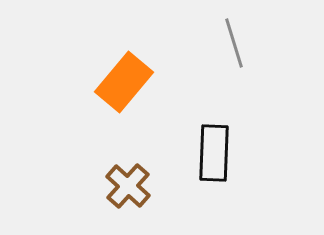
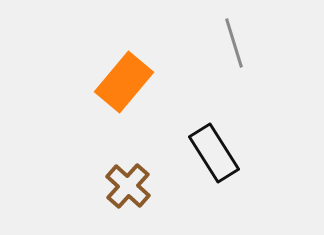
black rectangle: rotated 34 degrees counterclockwise
